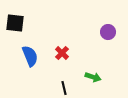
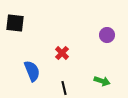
purple circle: moved 1 px left, 3 px down
blue semicircle: moved 2 px right, 15 px down
green arrow: moved 9 px right, 4 px down
